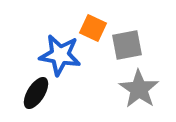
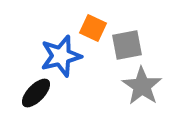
blue star: moved 1 px right, 1 px down; rotated 24 degrees counterclockwise
gray star: moved 3 px right, 3 px up
black ellipse: rotated 12 degrees clockwise
